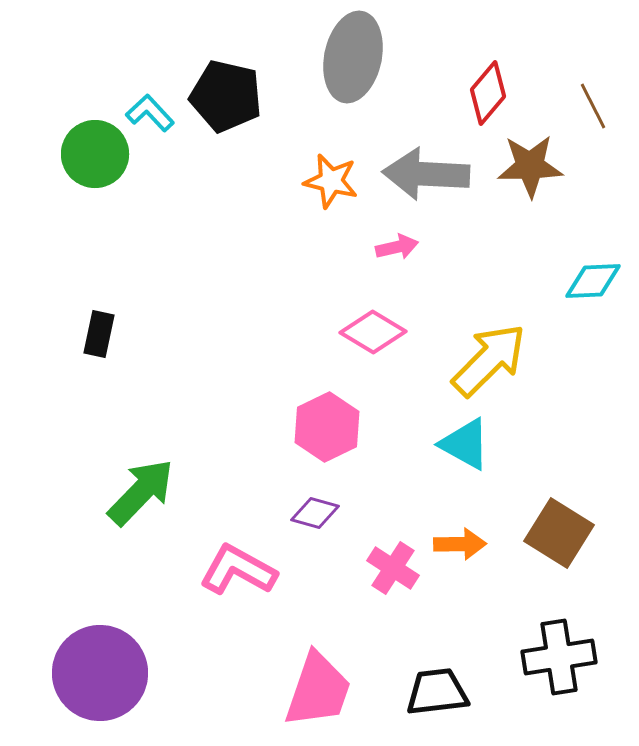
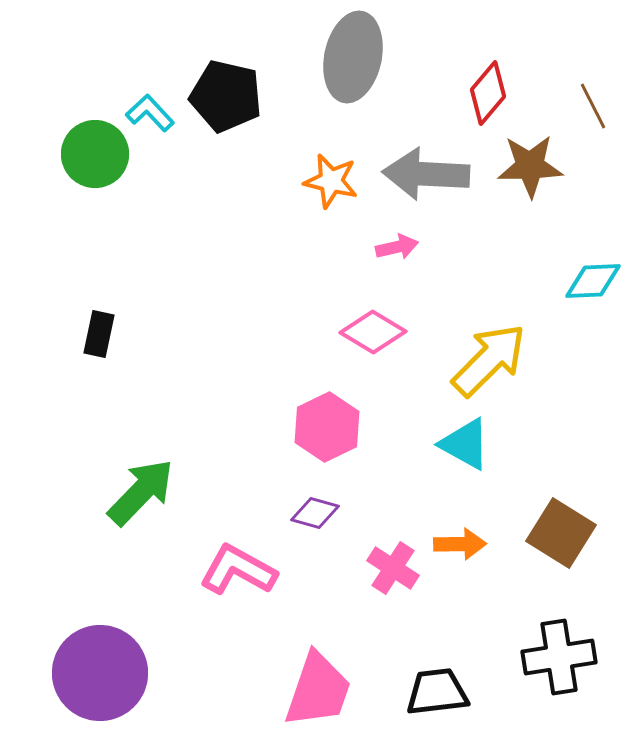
brown square: moved 2 px right
